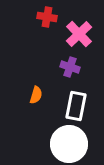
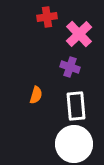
red cross: rotated 18 degrees counterclockwise
white rectangle: rotated 16 degrees counterclockwise
white circle: moved 5 px right
